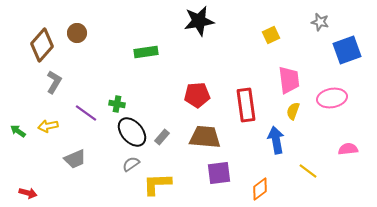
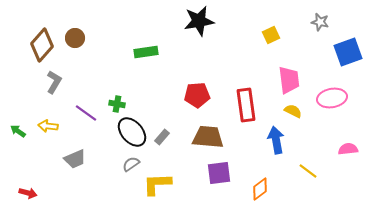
brown circle: moved 2 px left, 5 px down
blue square: moved 1 px right, 2 px down
yellow semicircle: rotated 96 degrees clockwise
yellow arrow: rotated 18 degrees clockwise
brown trapezoid: moved 3 px right
